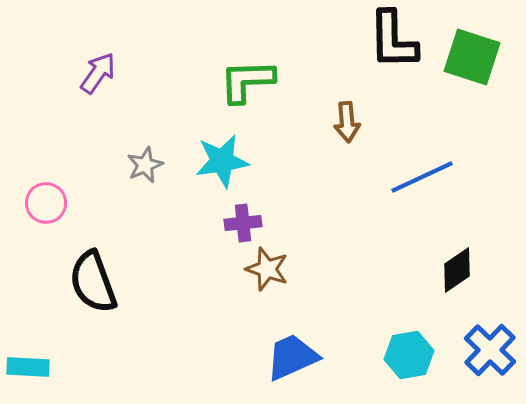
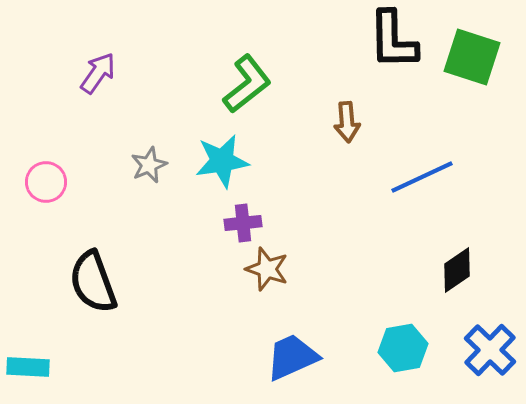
green L-shape: moved 3 px down; rotated 144 degrees clockwise
gray star: moved 4 px right
pink circle: moved 21 px up
cyan hexagon: moved 6 px left, 7 px up
